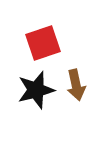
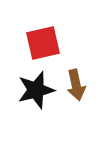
red square: rotated 6 degrees clockwise
